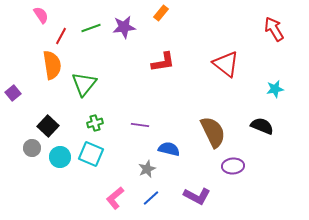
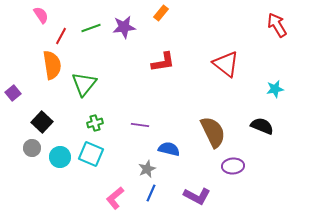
red arrow: moved 3 px right, 4 px up
black square: moved 6 px left, 4 px up
blue line: moved 5 px up; rotated 24 degrees counterclockwise
